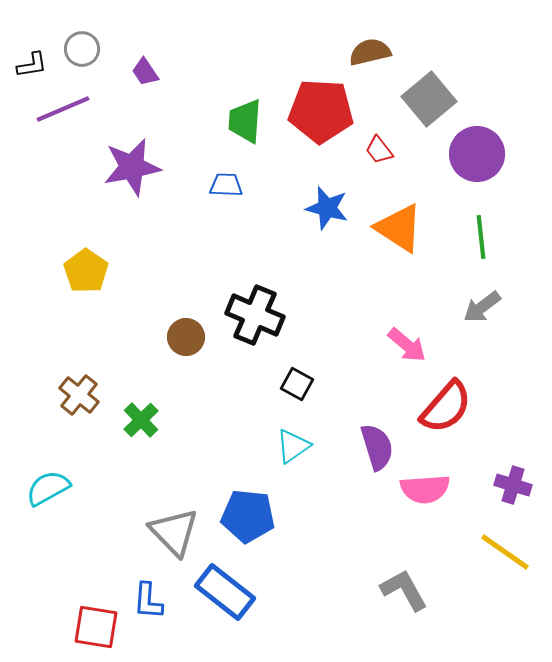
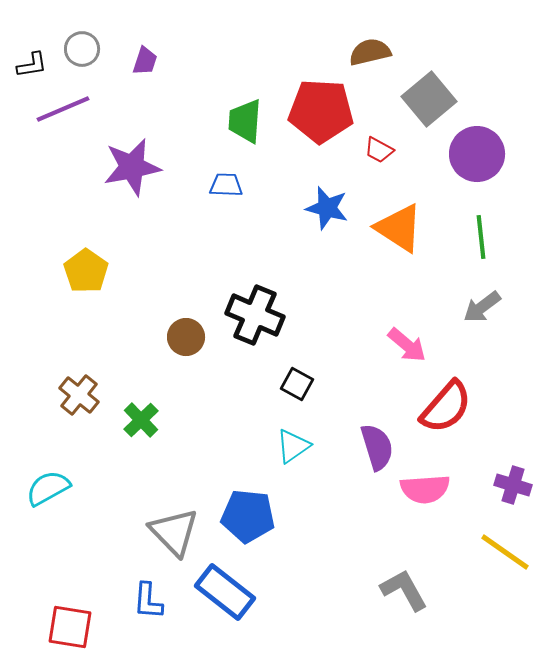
purple trapezoid: moved 11 px up; rotated 128 degrees counterclockwise
red trapezoid: rotated 24 degrees counterclockwise
red square: moved 26 px left
